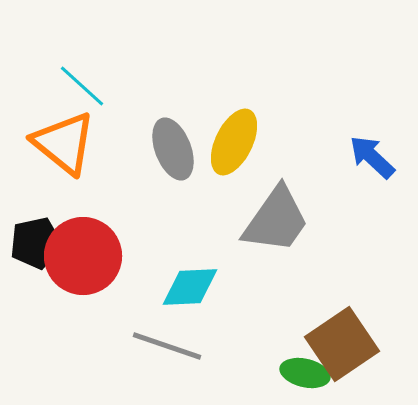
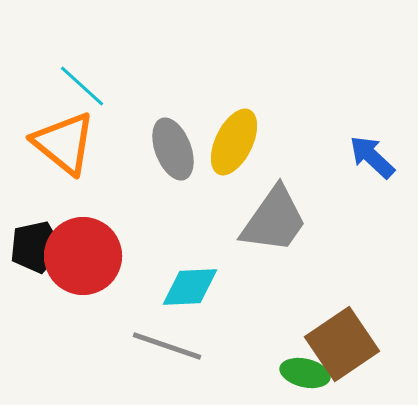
gray trapezoid: moved 2 px left
black pentagon: moved 4 px down
